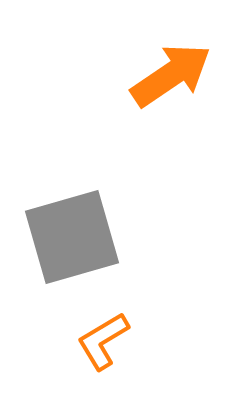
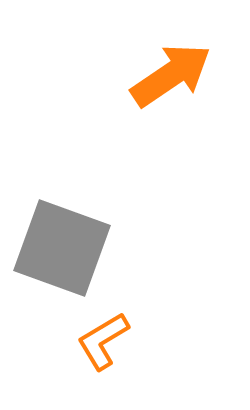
gray square: moved 10 px left, 11 px down; rotated 36 degrees clockwise
